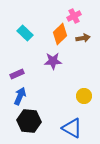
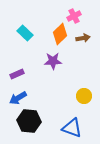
blue arrow: moved 2 px left, 2 px down; rotated 144 degrees counterclockwise
blue triangle: rotated 10 degrees counterclockwise
